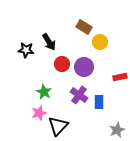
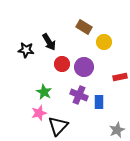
yellow circle: moved 4 px right
purple cross: rotated 12 degrees counterclockwise
